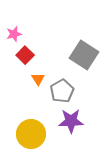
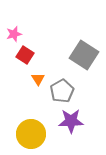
red square: rotated 12 degrees counterclockwise
